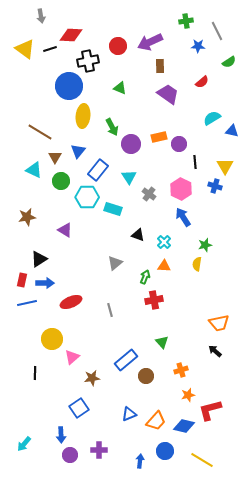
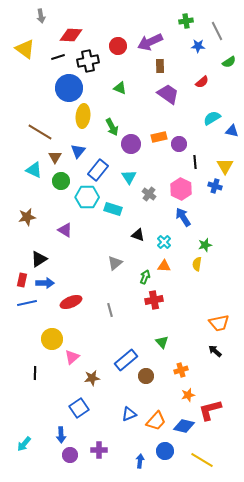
black line at (50, 49): moved 8 px right, 8 px down
blue circle at (69, 86): moved 2 px down
